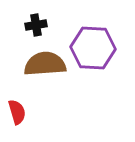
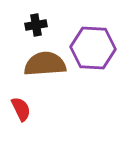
red semicircle: moved 4 px right, 3 px up; rotated 10 degrees counterclockwise
